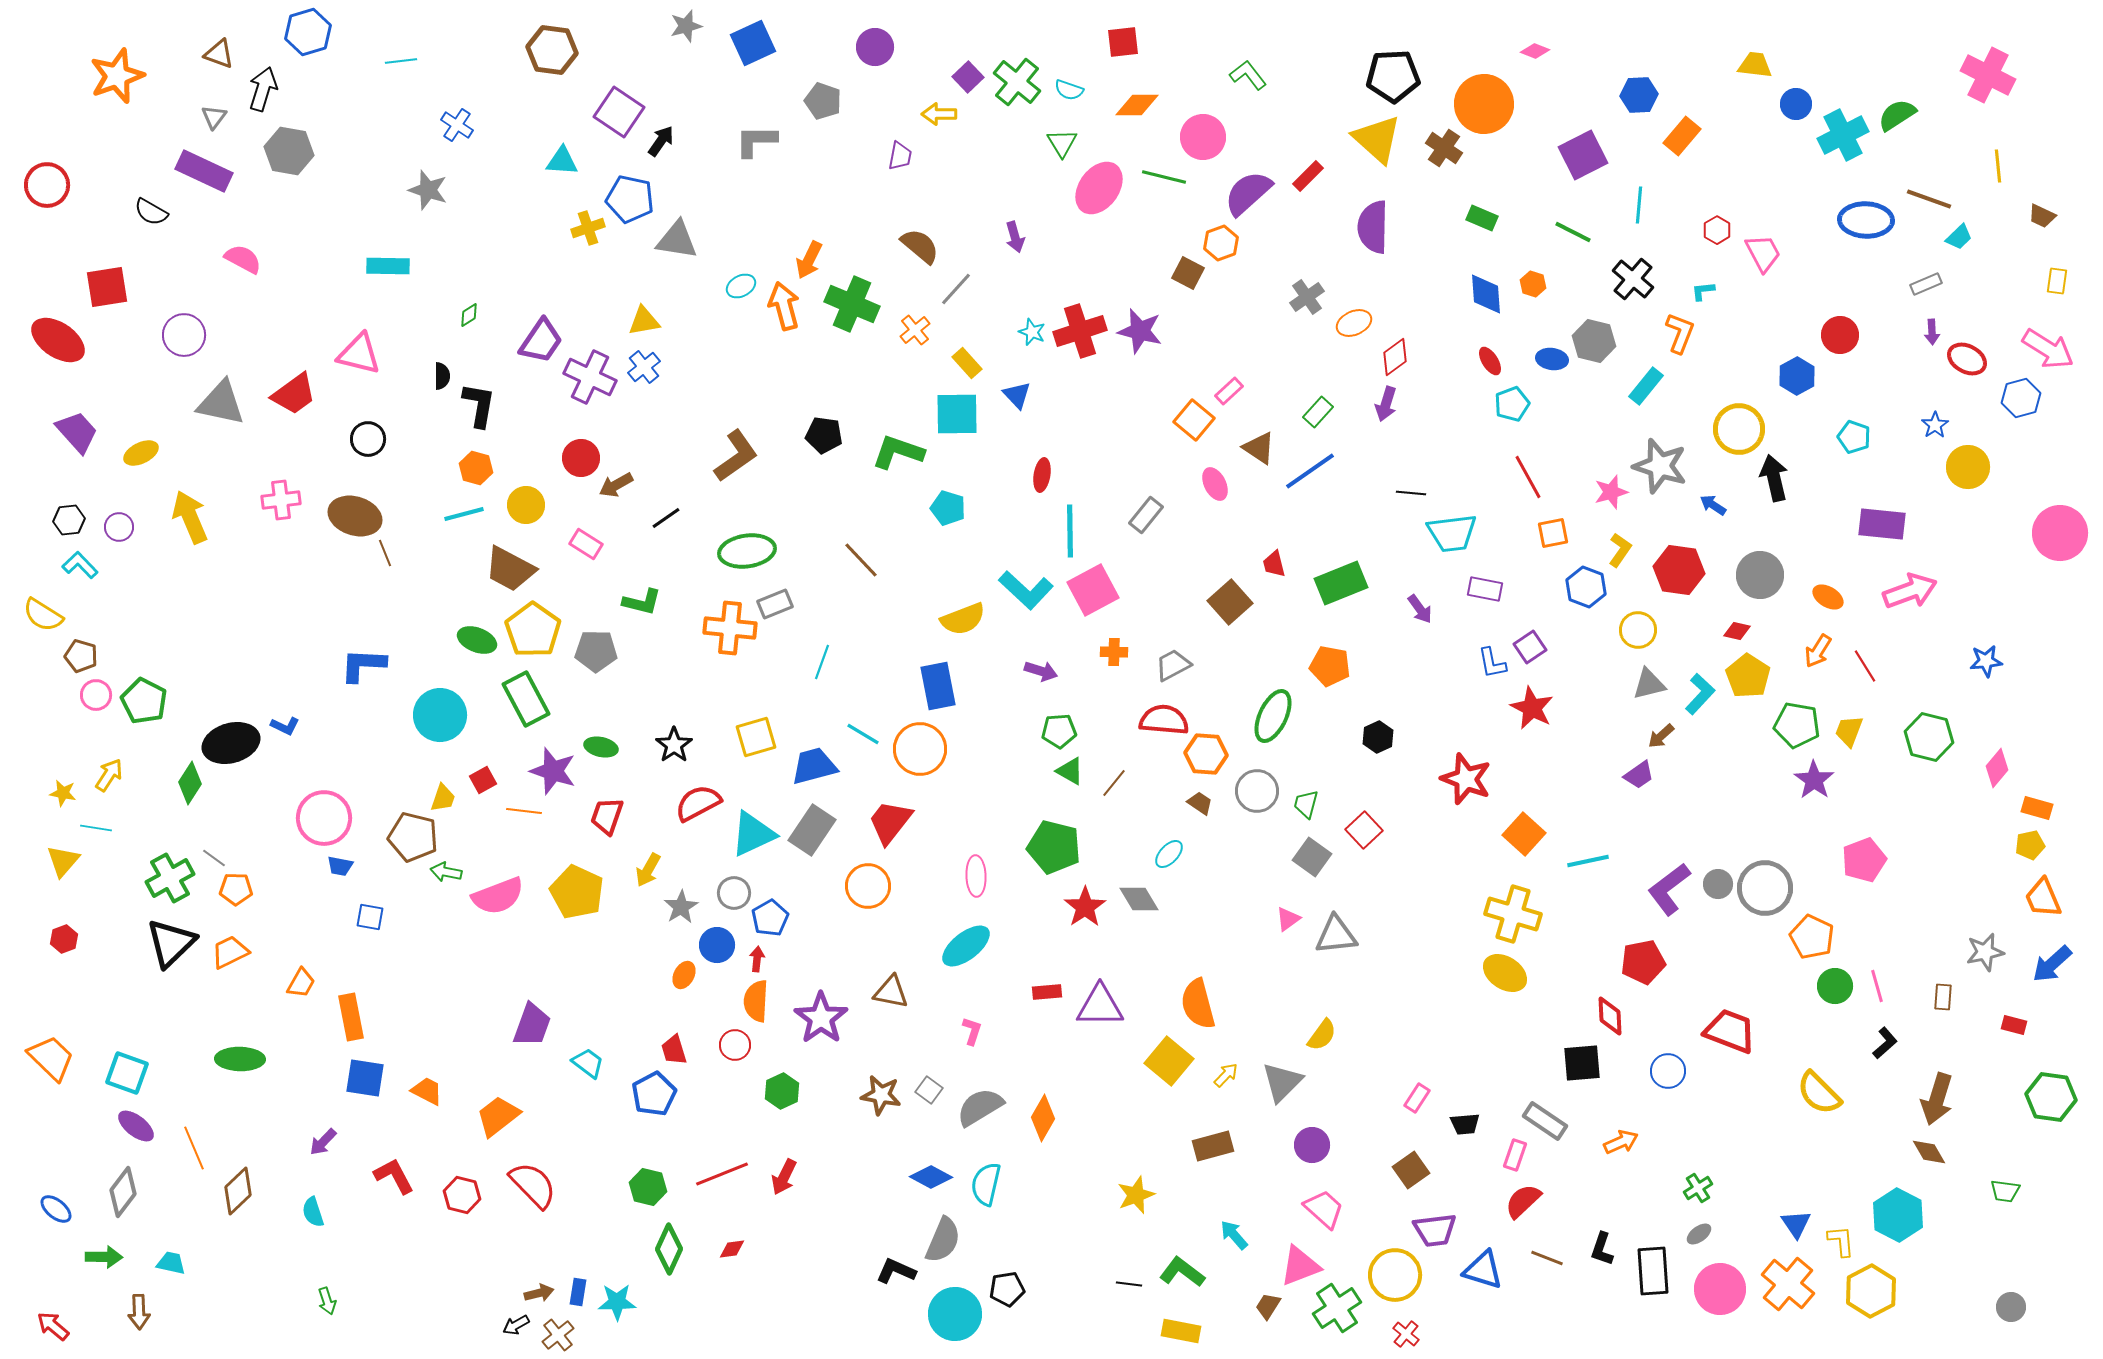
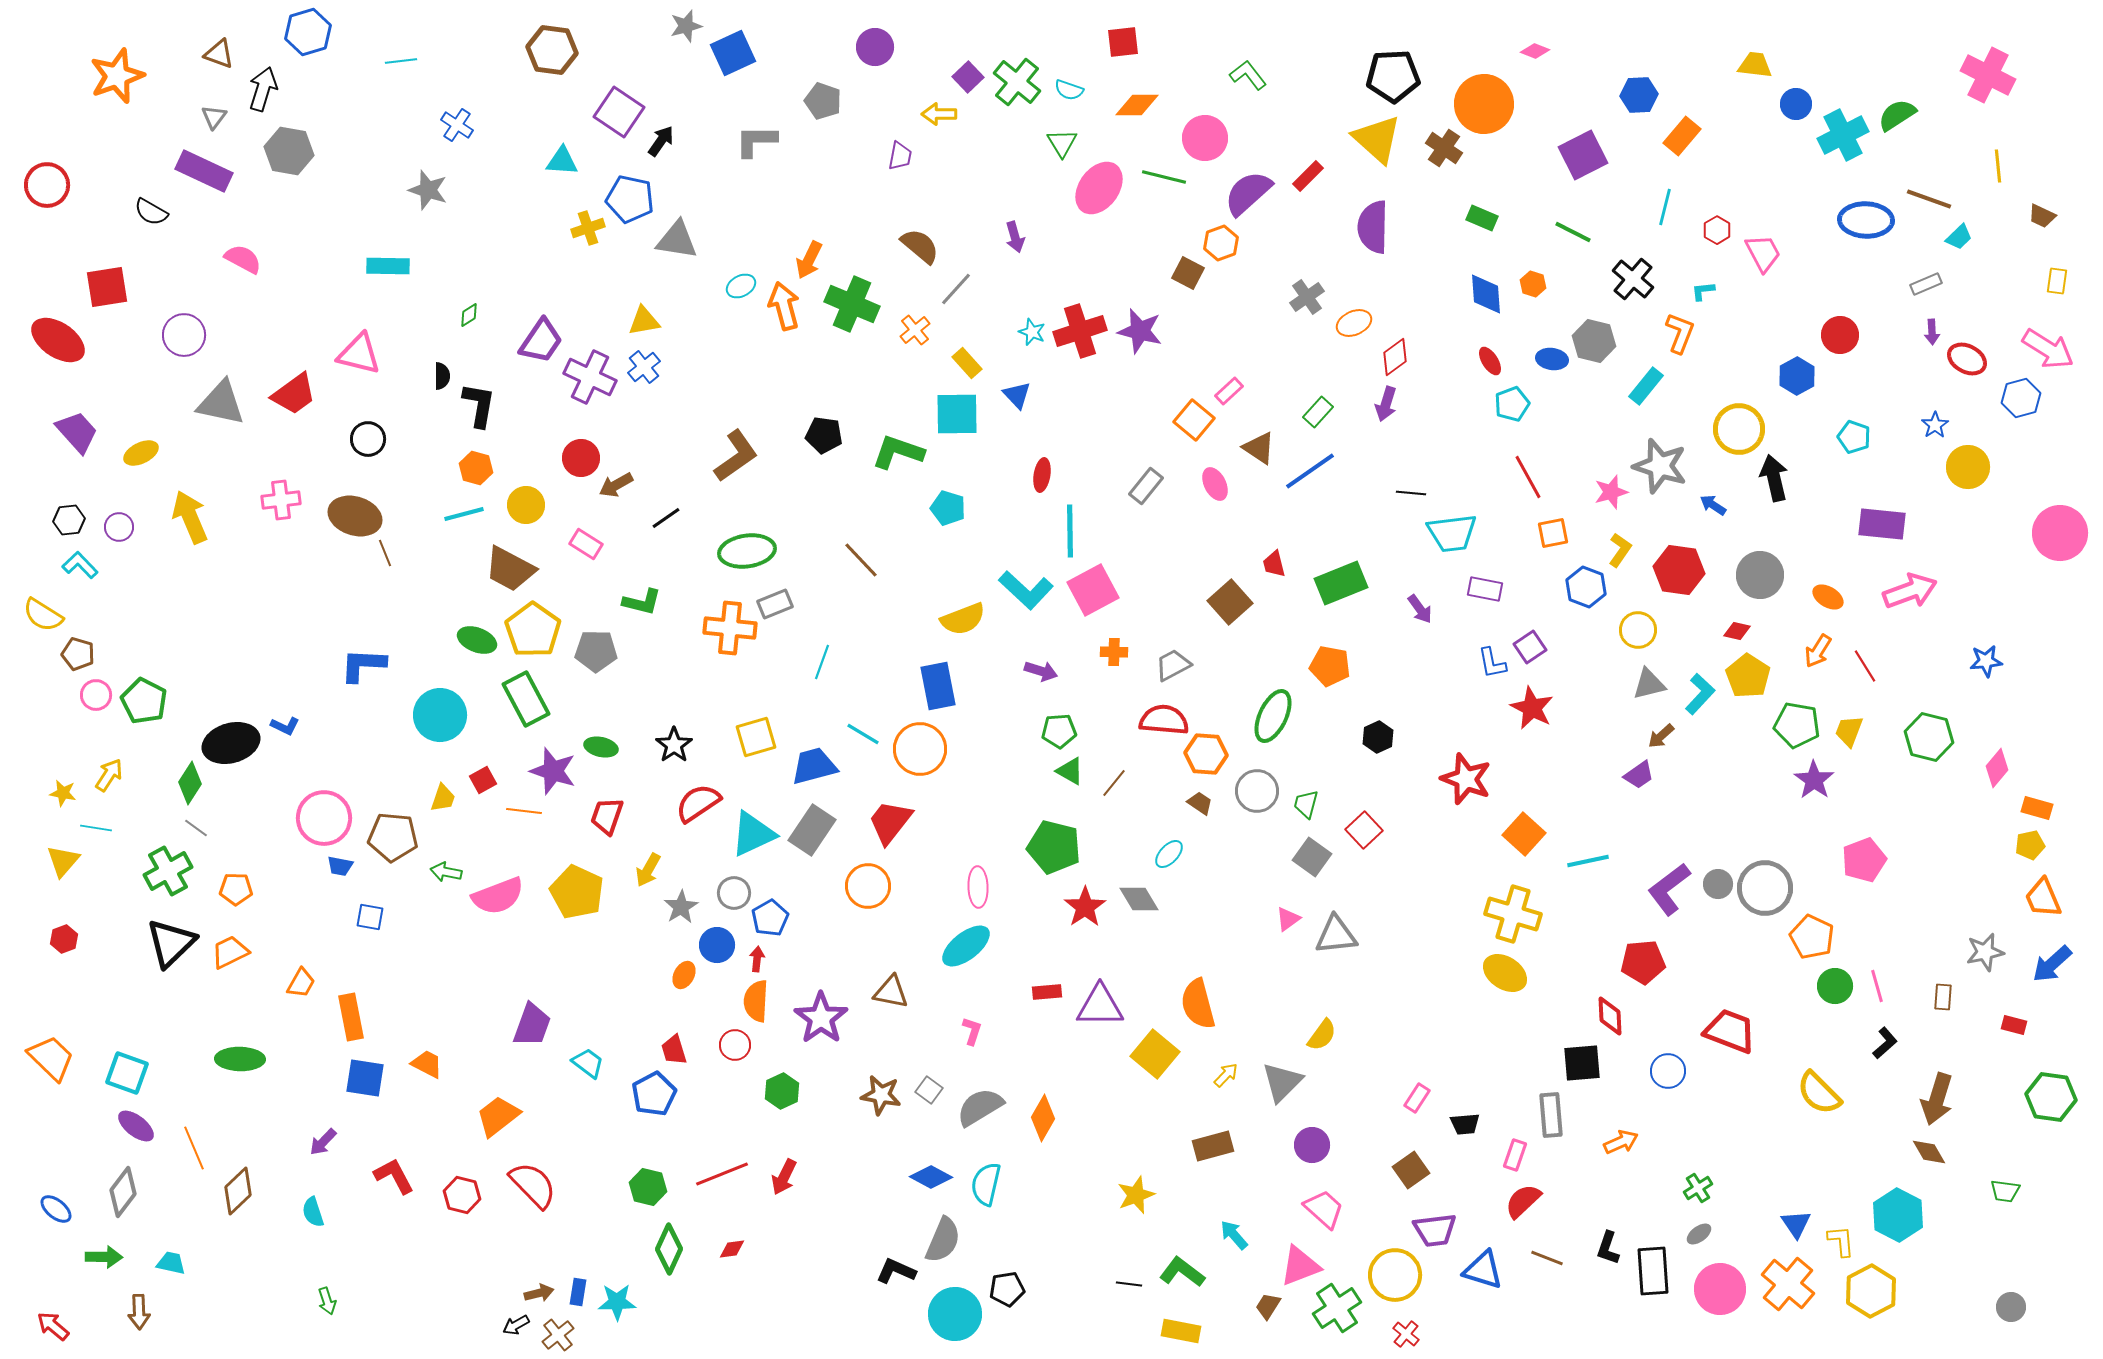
blue square at (753, 43): moved 20 px left, 10 px down
pink circle at (1203, 137): moved 2 px right, 1 px down
cyan line at (1639, 205): moved 26 px right, 2 px down; rotated 9 degrees clockwise
gray rectangle at (1146, 515): moved 29 px up
brown pentagon at (81, 656): moved 3 px left, 2 px up
red semicircle at (698, 803): rotated 6 degrees counterclockwise
brown pentagon at (413, 837): moved 20 px left; rotated 9 degrees counterclockwise
gray line at (214, 858): moved 18 px left, 30 px up
pink ellipse at (976, 876): moved 2 px right, 11 px down
green cross at (170, 878): moved 2 px left, 7 px up
red pentagon at (1643, 962): rotated 6 degrees clockwise
yellow square at (1169, 1061): moved 14 px left, 7 px up
orange trapezoid at (427, 1091): moved 27 px up
gray rectangle at (1545, 1121): moved 6 px right, 6 px up; rotated 51 degrees clockwise
black L-shape at (1602, 1249): moved 6 px right, 1 px up
